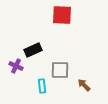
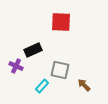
red square: moved 1 px left, 7 px down
gray square: rotated 12 degrees clockwise
cyan rectangle: rotated 48 degrees clockwise
